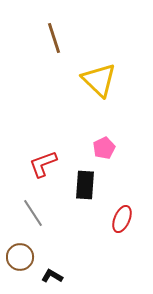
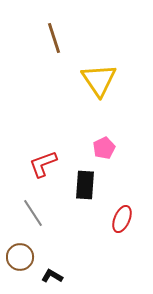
yellow triangle: rotated 12 degrees clockwise
